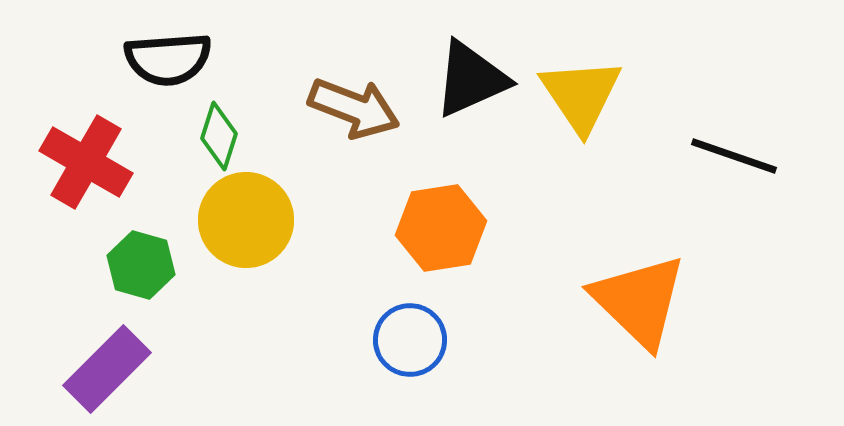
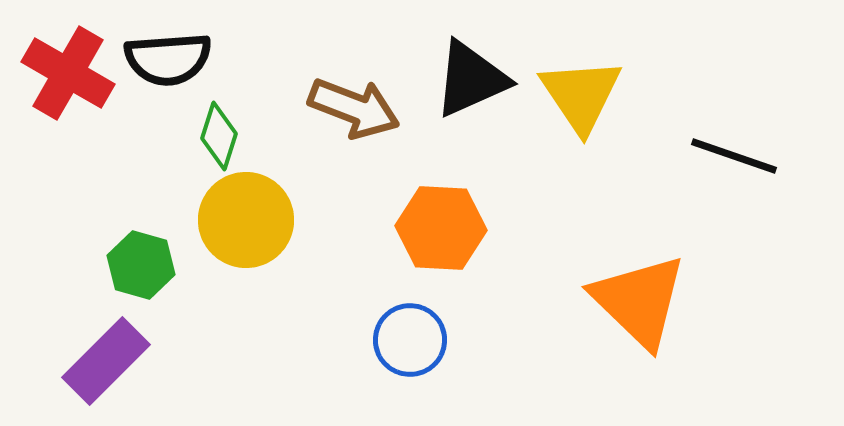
red cross: moved 18 px left, 89 px up
orange hexagon: rotated 12 degrees clockwise
purple rectangle: moved 1 px left, 8 px up
